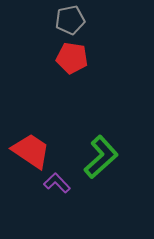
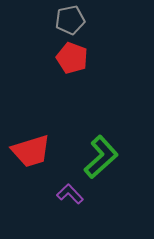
red pentagon: rotated 12 degrees clockwise
red trapezoid: rotated 129 degrees clockwise
purple L-shape: moved 13 px right, 11 px down
